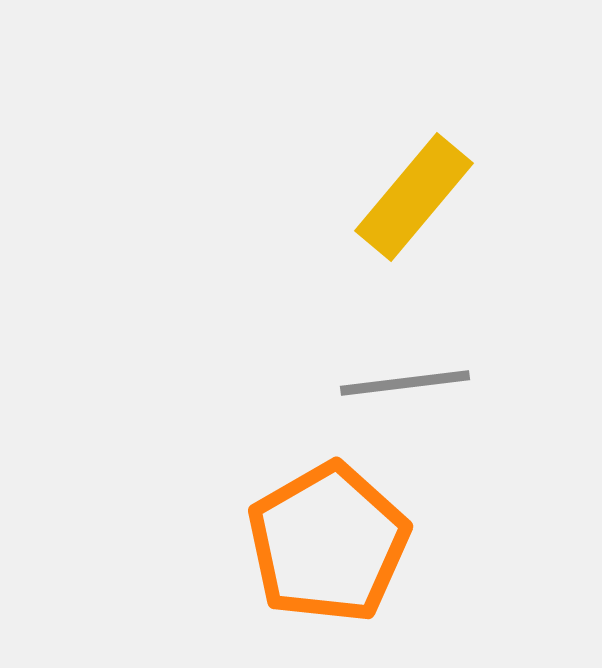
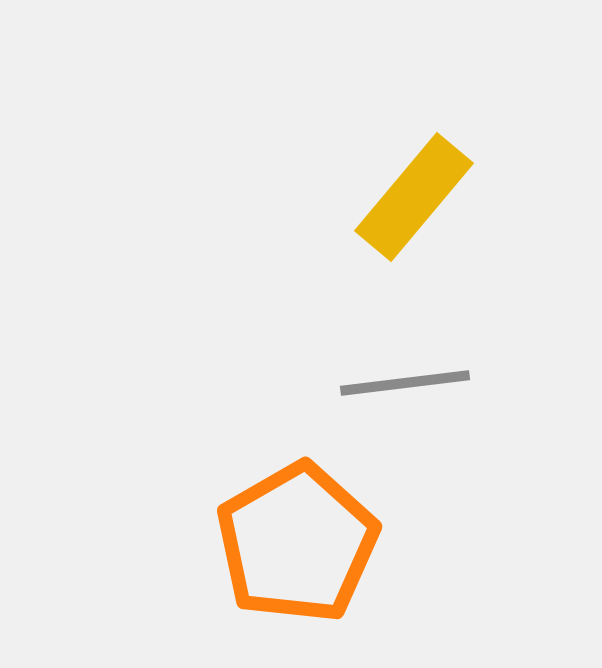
orange pentagon: moved 31 px left
